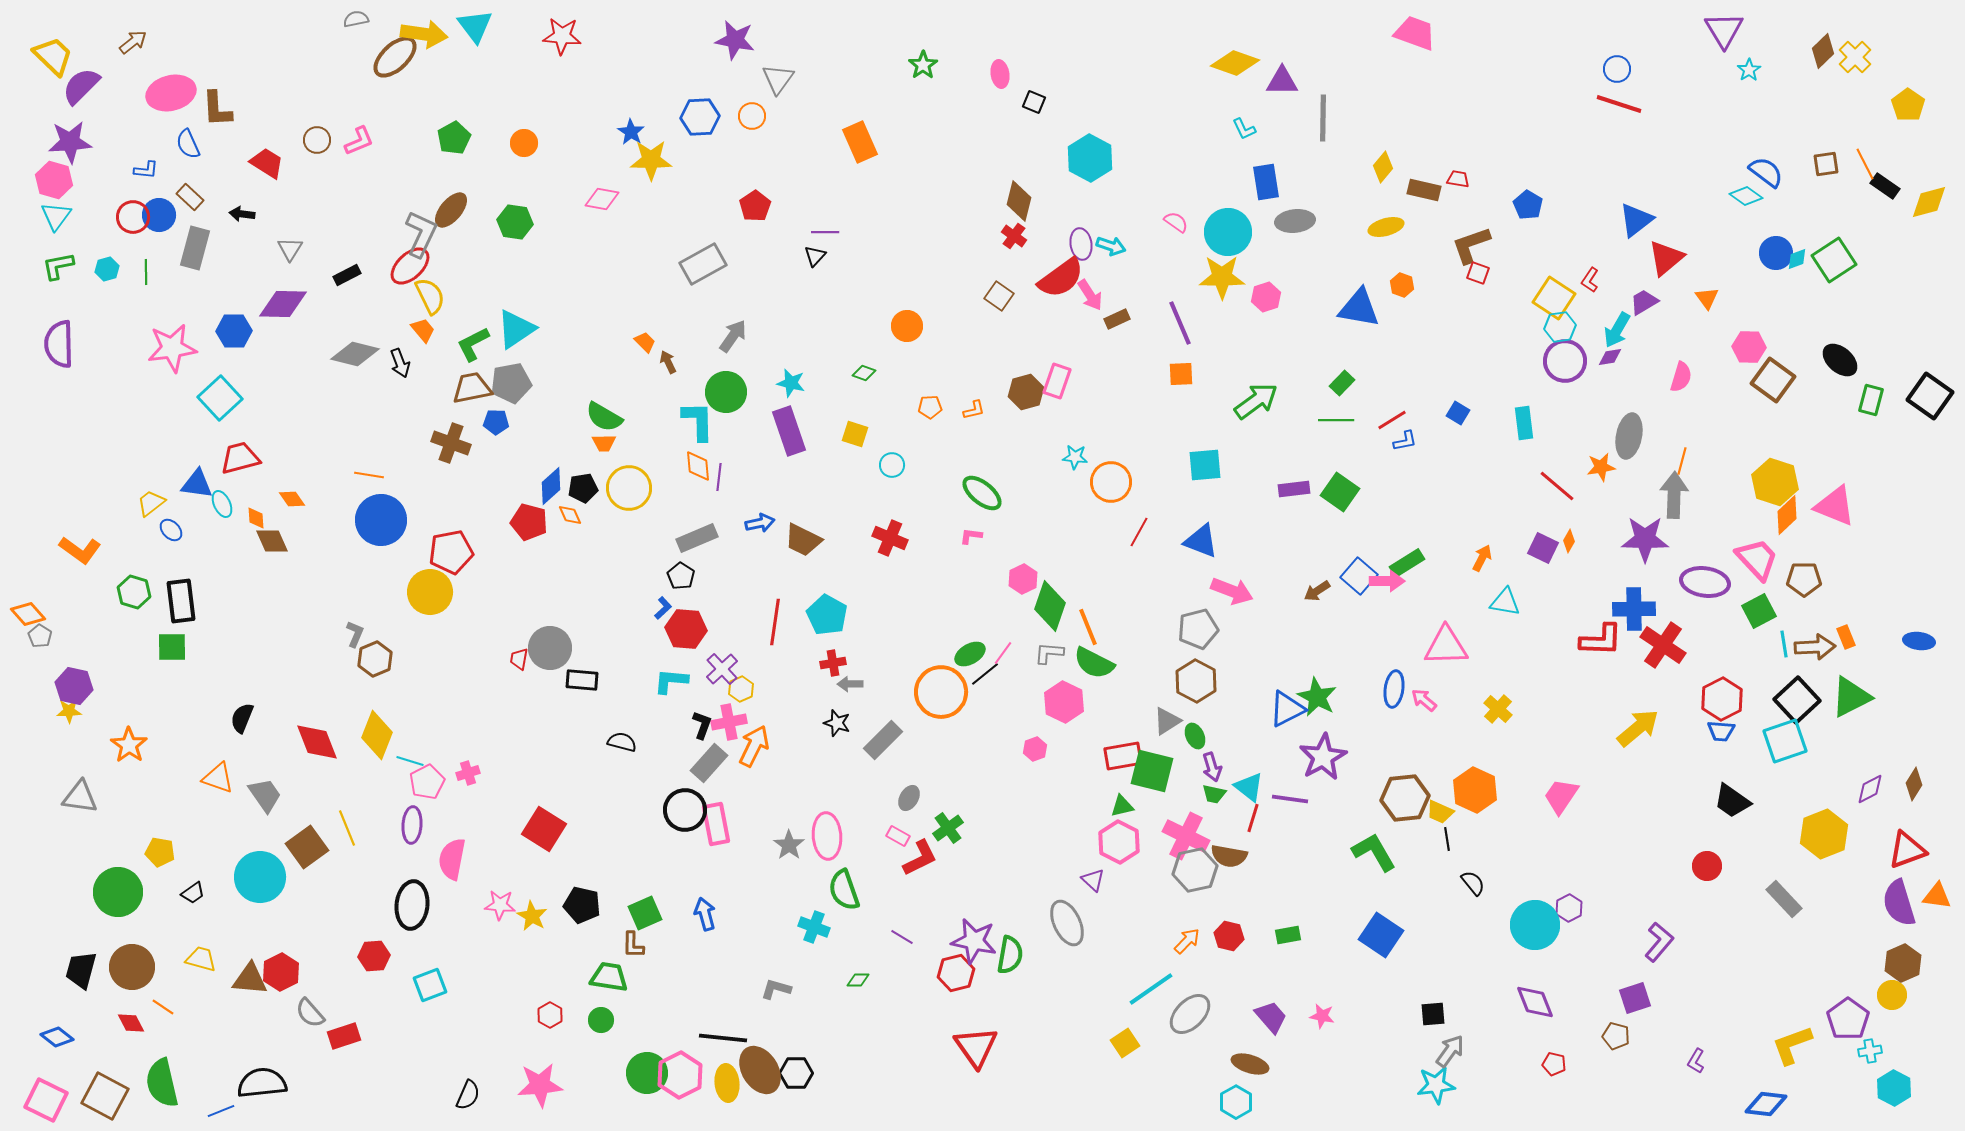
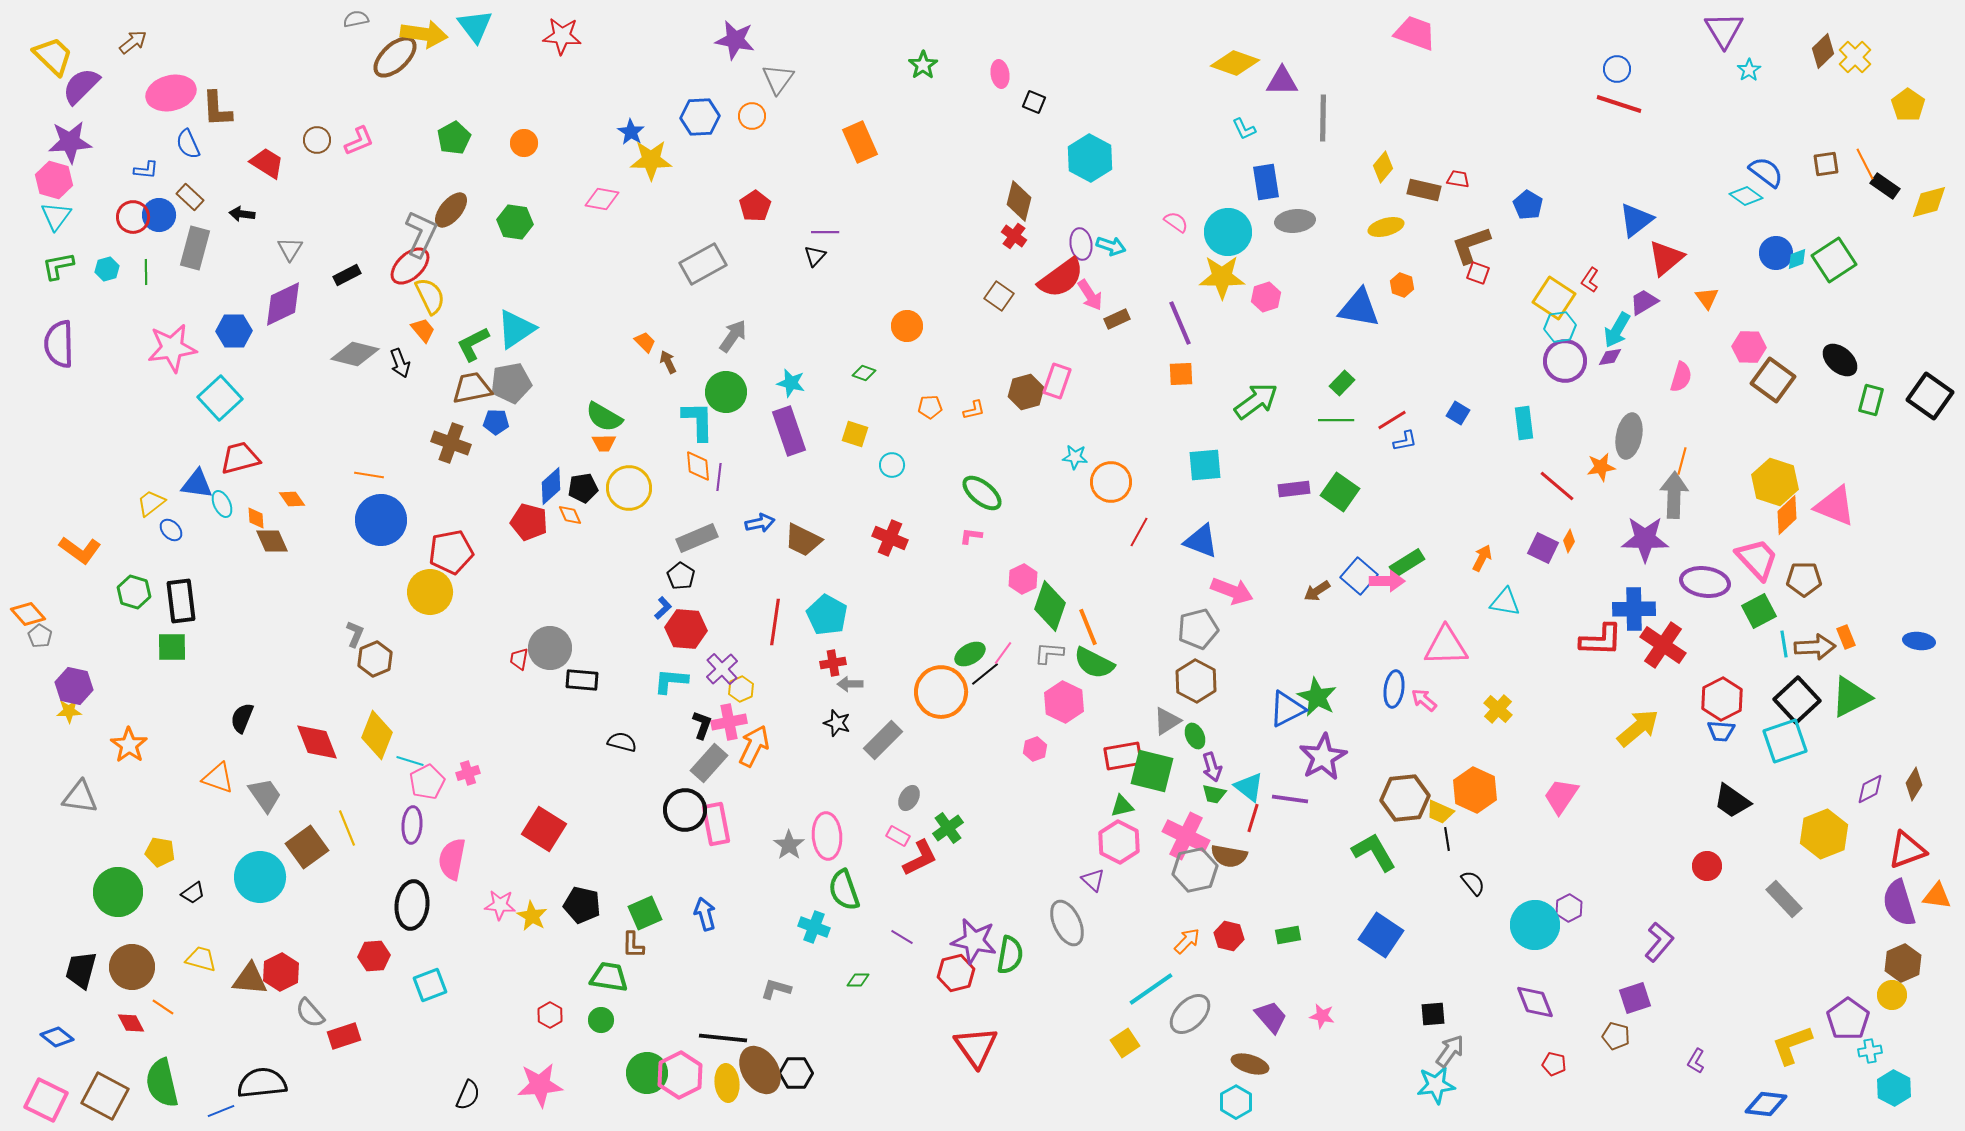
purple diamond at (283, 304): rotated 27 degrees counterclockwise
